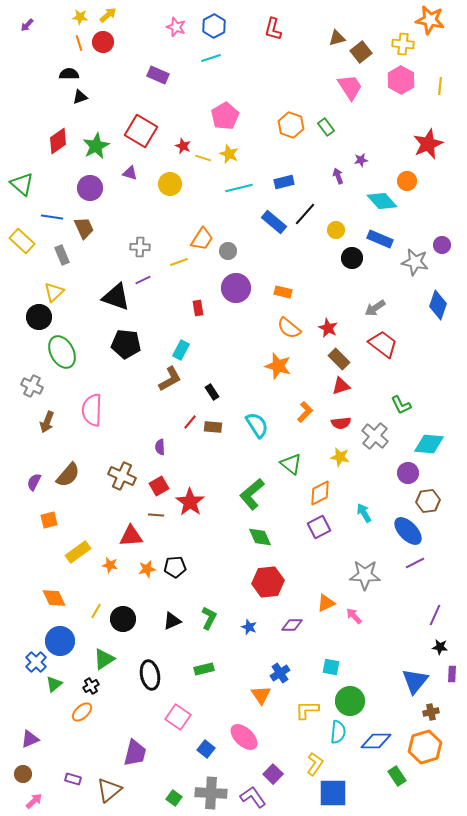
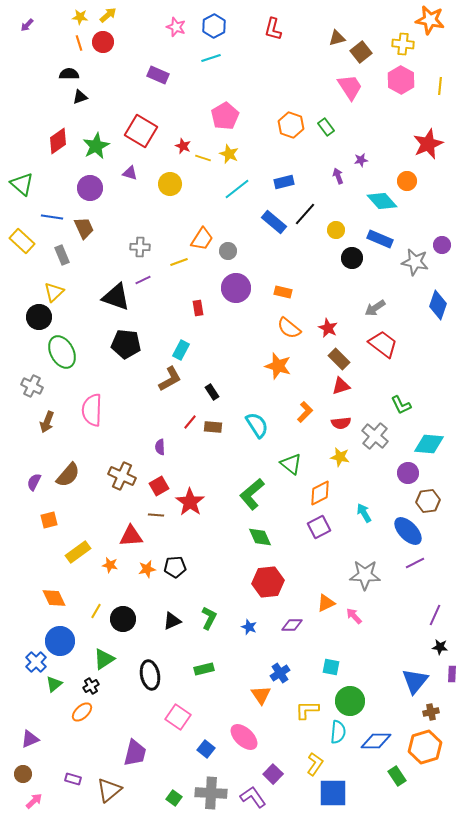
cyan line at (239, 188): moved 2 px left, 1 px down; rotated 24 degrees counterclockwise
